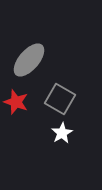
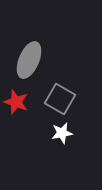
gray ellipse: rotated 18 degrees counterclockwise
white star: rotated 20 degrees clockwise
